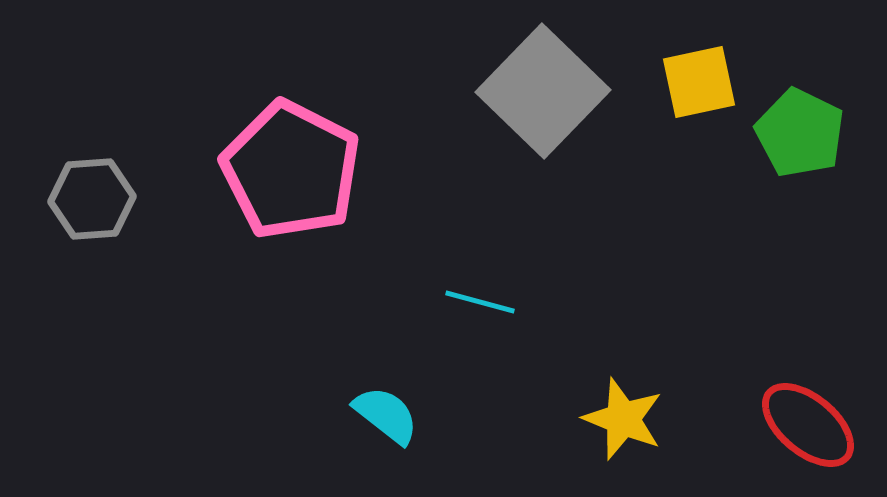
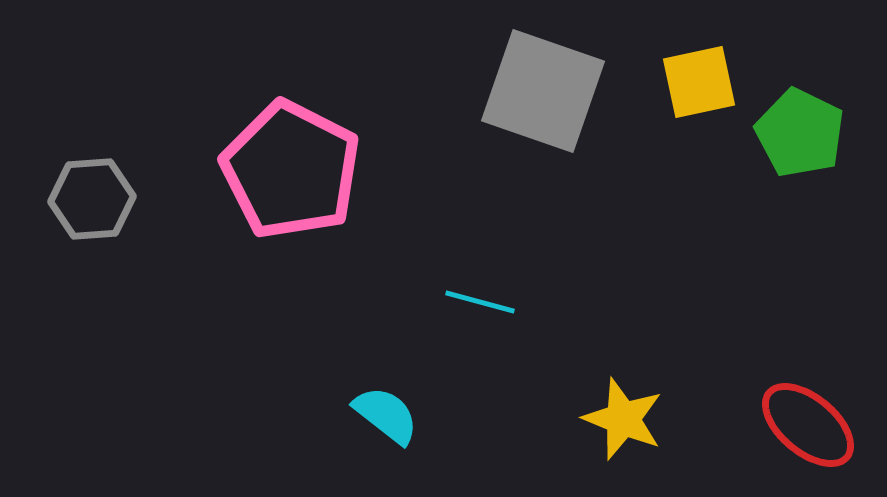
gray square: rotated 25 degrees counterclockwise
